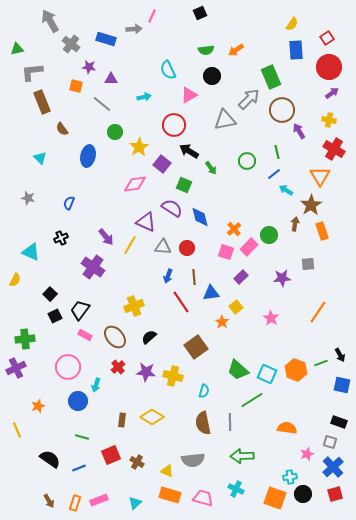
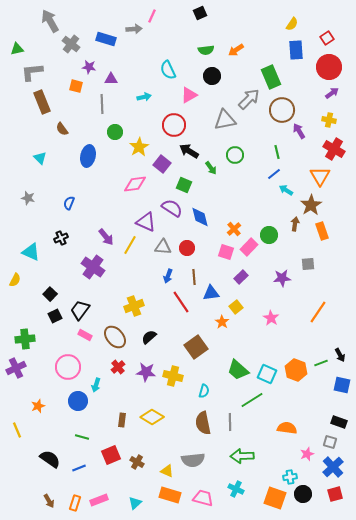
gray line at (102, 104): rotated 48 degrees clockwise
green circle at (247, 161): moved 12 px left, 6 px up
